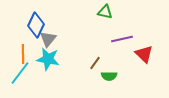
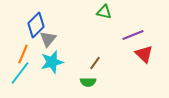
green triangle: moved 1 px left
blue diamond: rotated 20 degrees clockwise
purple line: moved 11 px right, 4 px up; rotated 10 degrees counterclockwise
orange line: rotated 24 degrees clockwise
cyan star: moved 4 px right, 3 px down; rotated 25 degrees counterclockwise
green semicircle: moved 21 px left, 6 px down
